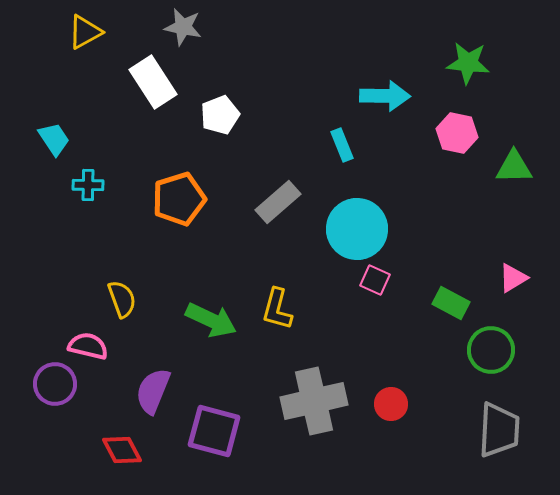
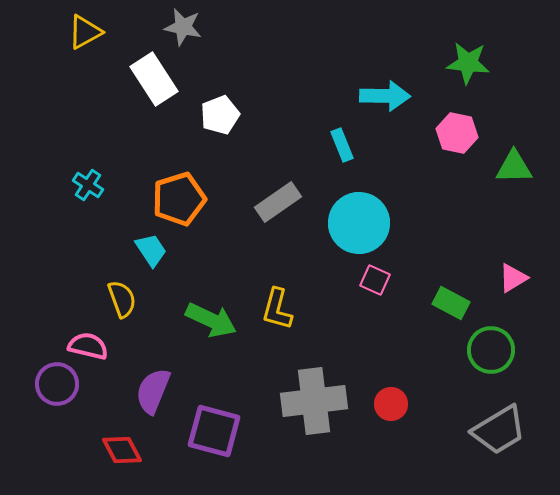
white rectangle: moved 1 px right, 3 px up
cyan trapezoid: moved 97 px right, 111 px down
cyan cross: rotated 32 degrees clockwise
gray rectangle: rotated 6 degrees clockwise
cyan circle: moved 2 px right, 6 px up
purple circle: moved 2 px right
gray cross: rotated 6 degrees clockwise
gray trapezoid: rotated 56 degrees clockwise
